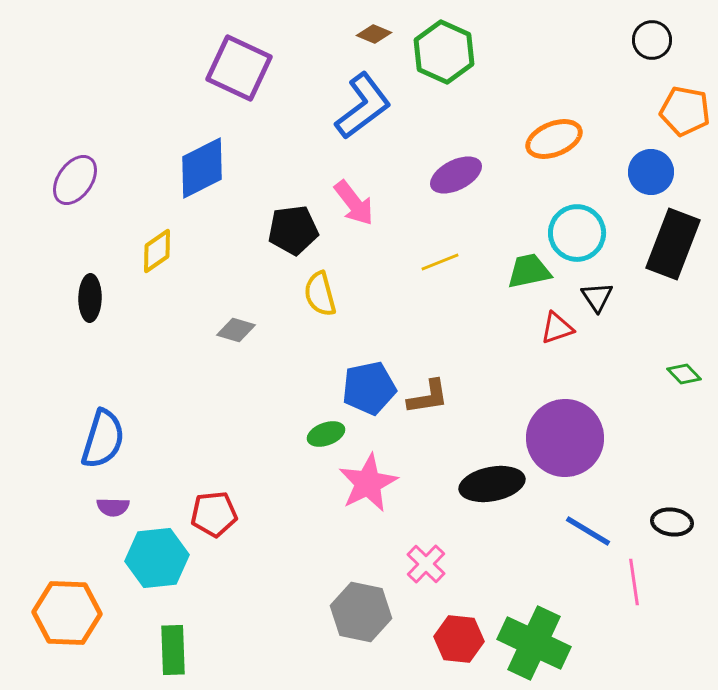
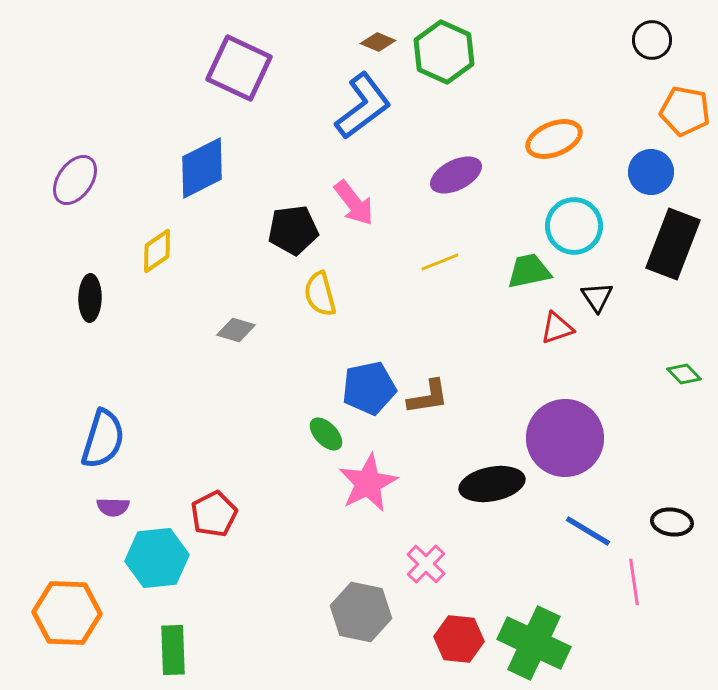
brown diamond at (374, 34): moved 4 px right, 8 px down
cyan circle at (577, 233): moved 3 px left, 7 px up
green ellipse at (326, 434): rotated 66 degrees clockwise
red pentagon at (214, 514): rotated 21 degrees counterclockwise
